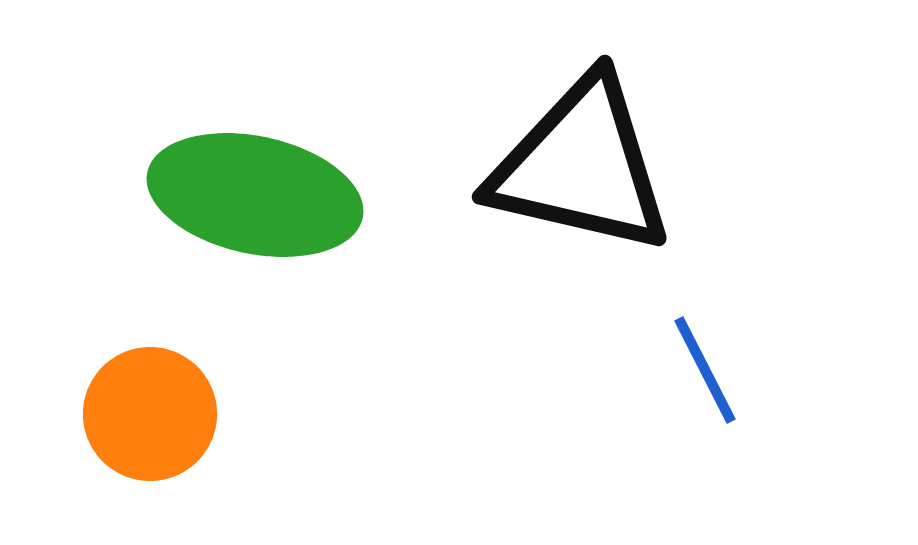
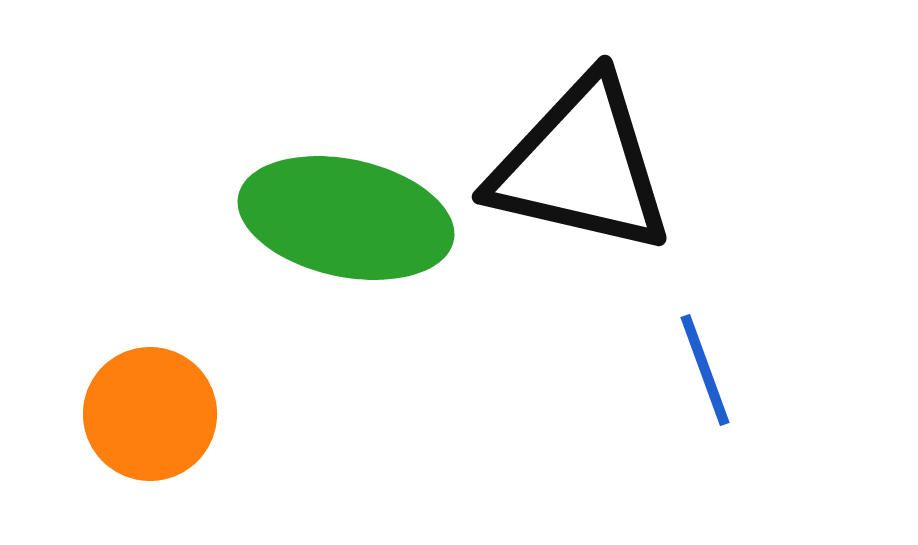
green ellipse: moved 91 px right, 23 px down
blue line: rotated 7 degrees clockwise
